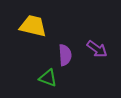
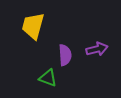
yellow trapezoid: rotated 88 degrees counterclockwise
purple arrow: rotated 50 degrees counterclockwise
